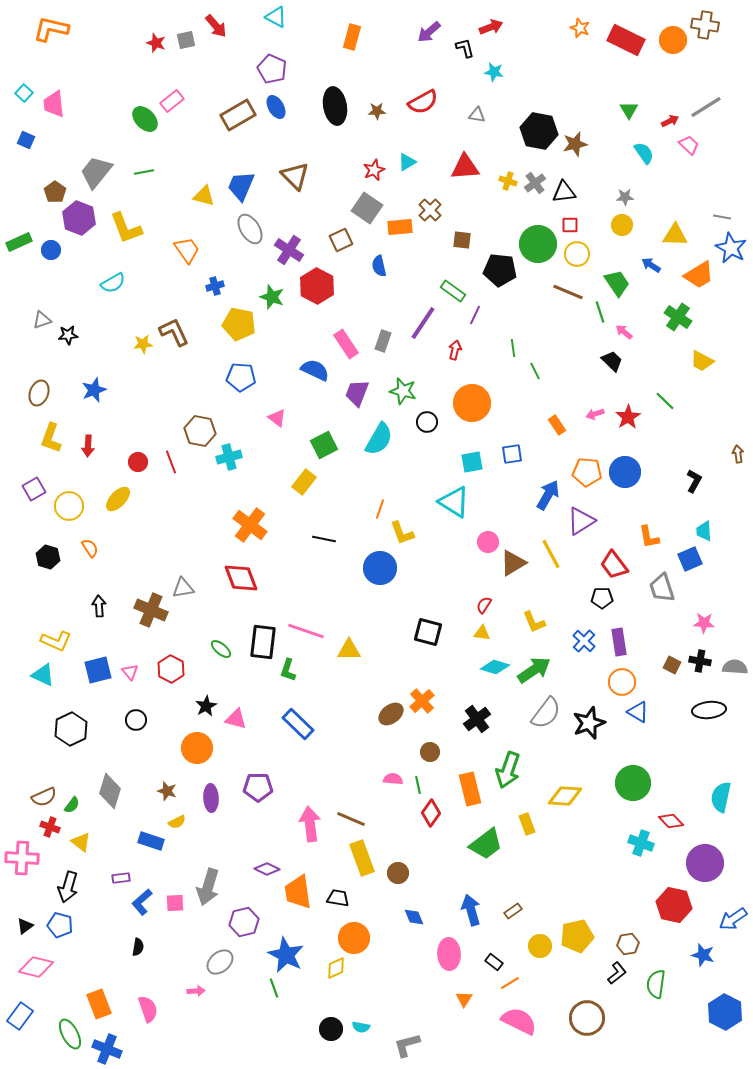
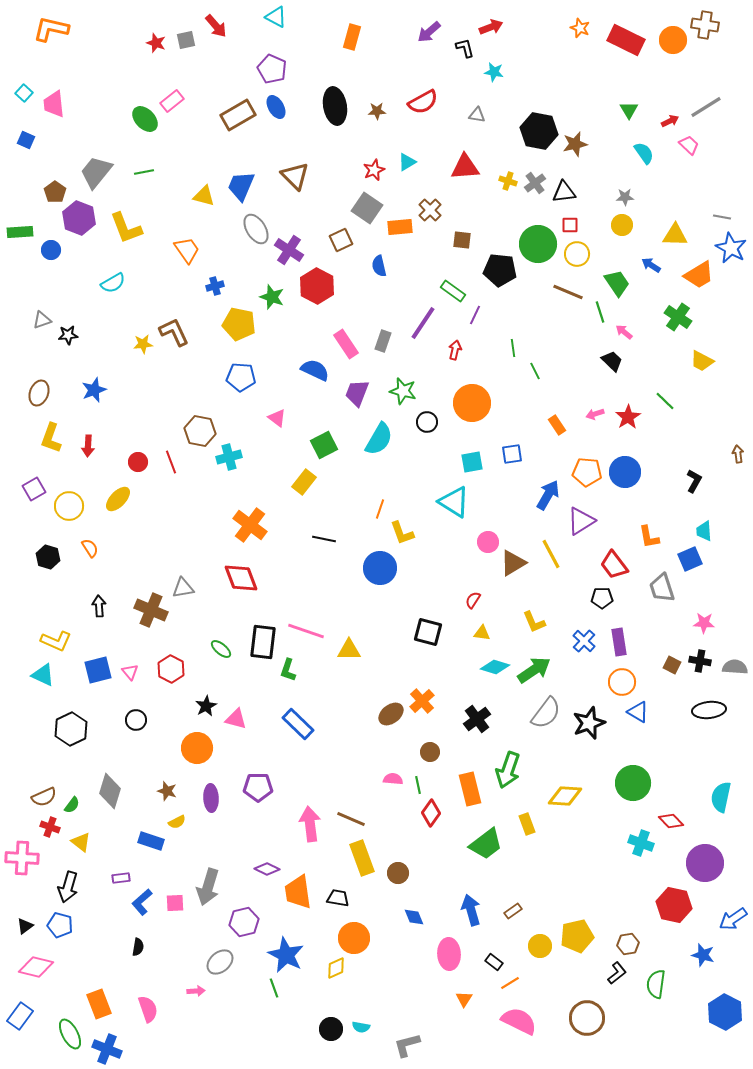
gray ellipse at (250, 229): moved 6 px right
green rectangle at (19, 242): moved 1 px right, 10 px up; rotated 20 degrees clockwise
red semicircle at (484, 605): moved 11 px left, 5 px up
